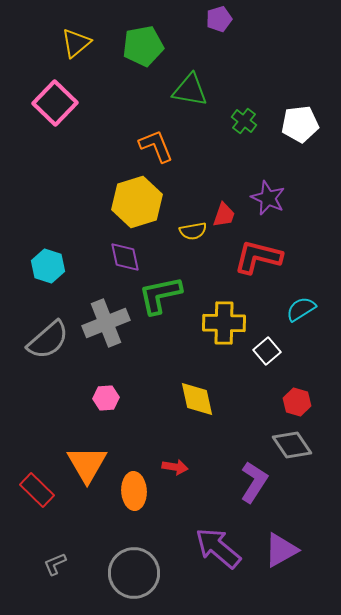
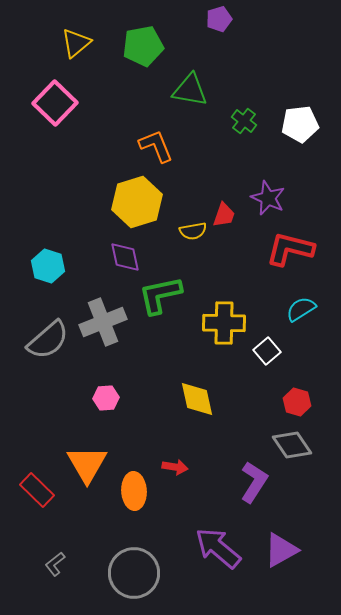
red L-shape: moved 32 px right, 8 px up
gray cross: moved 3 px left, 1 px up
gray L-shape: rotated 15 degrees counterclockwise
